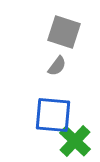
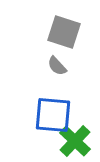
gray semicircle: rotated 100 degrees clockwise
